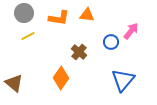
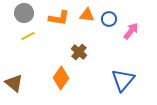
blue circle: moved 2 px left, 23 px up
